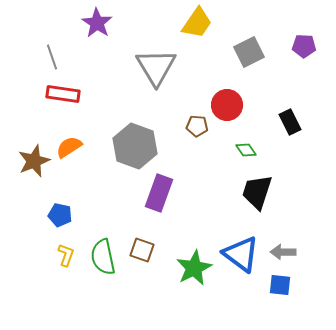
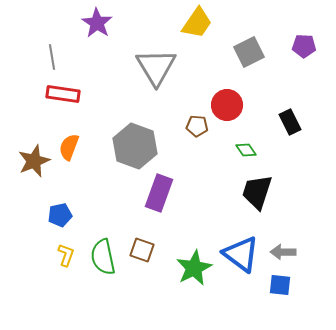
gray line: rotated 10 degrees clockwise
orange semicircle: rotated 36 degrees counterclockwise
blue pentagon: rotated 25 degrees counterclockwise
